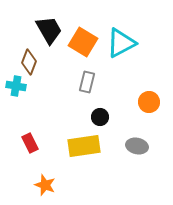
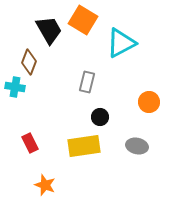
orange square: moved 22 px up
cyan cross: moved 1 px left, 1 px down
